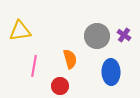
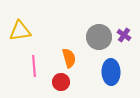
gray circle: moved 2 px right, 1 px down
orange semicircle: moved 1 px left, 1 px up
pink line: rotated 15 degrees counterclockwise
red circle: moved 1 px right, 4 px up
